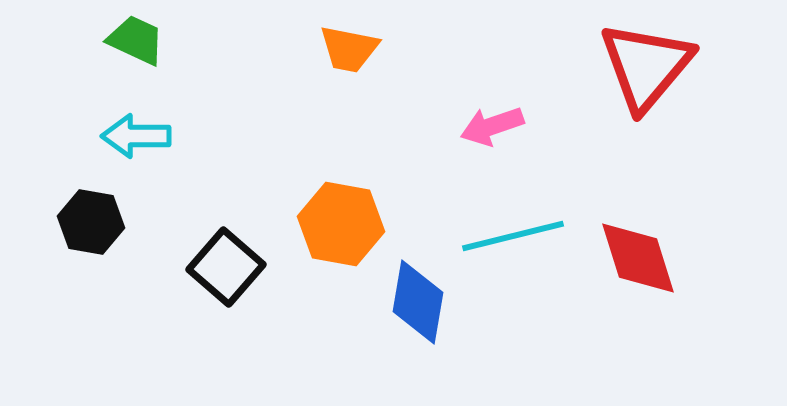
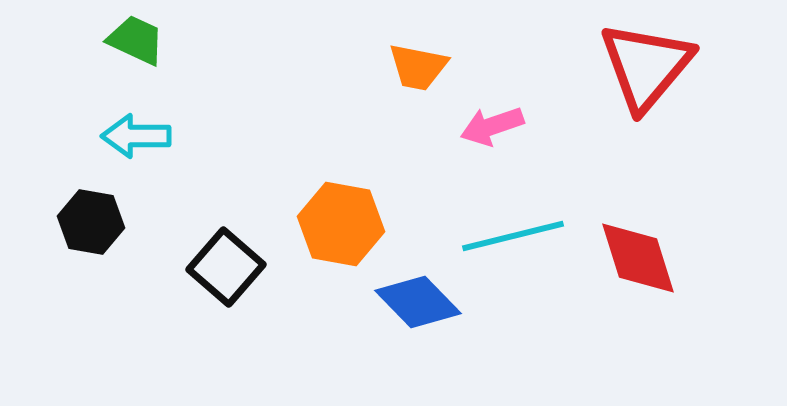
orange trapezoid: moved 69 px right, 18 px down
blue diamond: rotated 54 degrees counterclockwise
